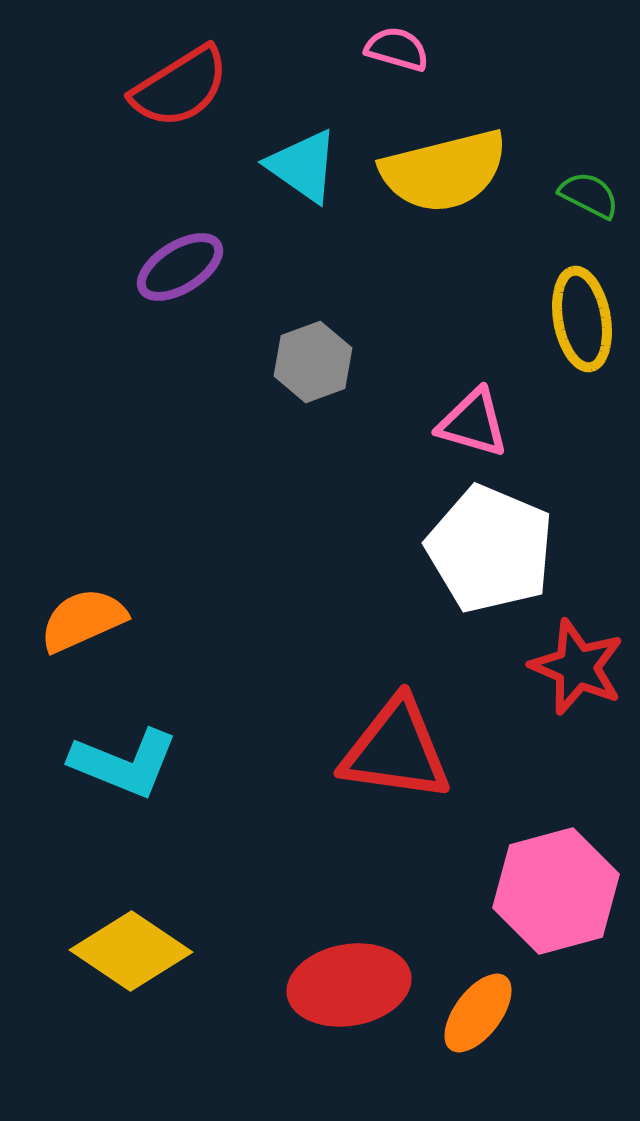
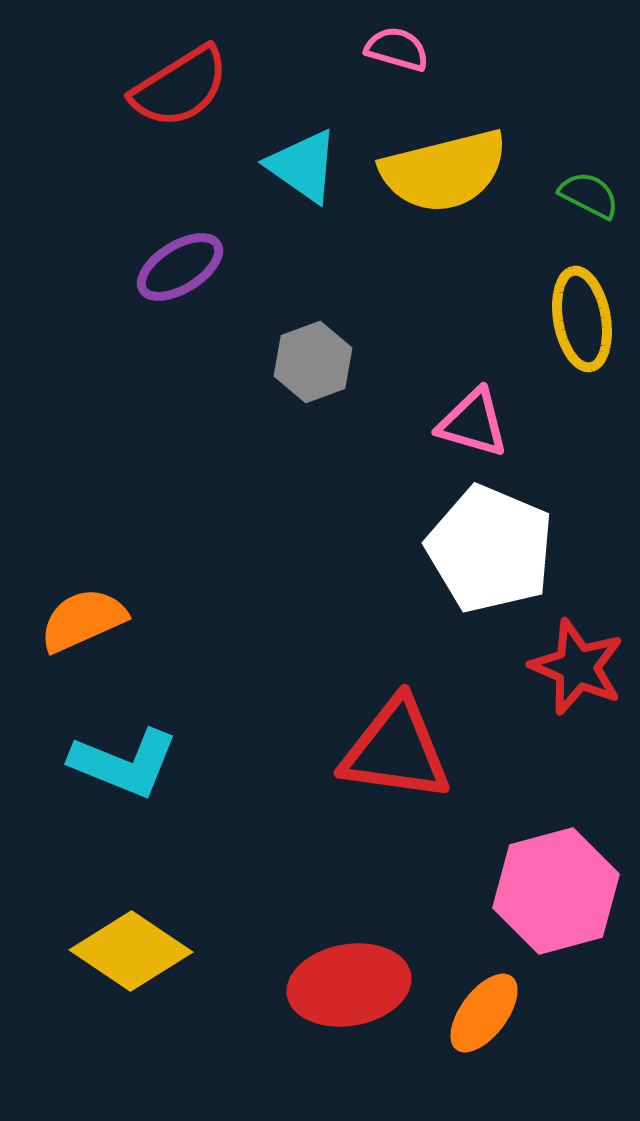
orange ellipse: moved 6 px right
